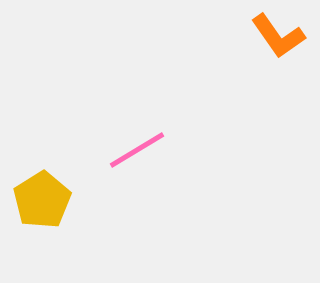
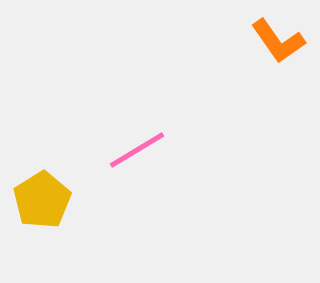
orange L-shape: moved 5 px down
